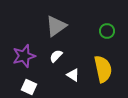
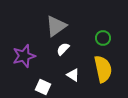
green circle: moved 4 px left, 7 px down
white semicircle: moved 7 px right, 7 px up
white square: moved 14 px right
